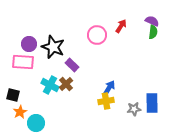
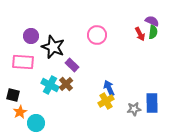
red arrow: moved 19 px right, 8 px down; rotated 120 degrees clockwise
purple circle: moved 2 px right, 8 px up
blue arrow: rotated 56 degrees counterclockwise
yellow cross: rotated 21 degrees counterclockwise
